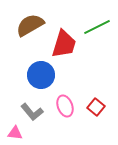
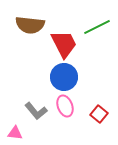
brown semicircle: rotated 144 degrees counterclockwise
red trapezoid: rotated 44 degrees counterclockwise
blue circle: moved 23 px right, 2 px down
red square: moved 3 px right, 7 px down
gray L-shape: moved 4 px right, 1 px up
